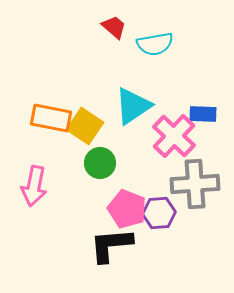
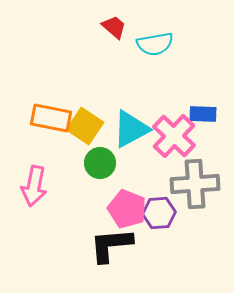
cyan triangle: moved 2 px left, 23 px down; rotated 6 degrees clockwise
